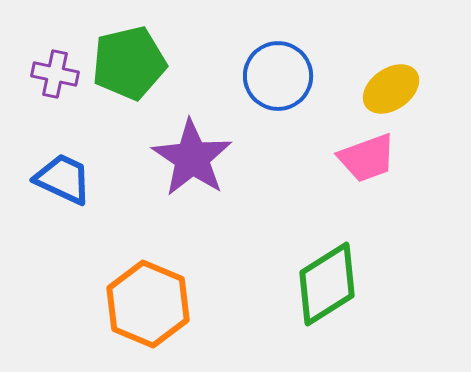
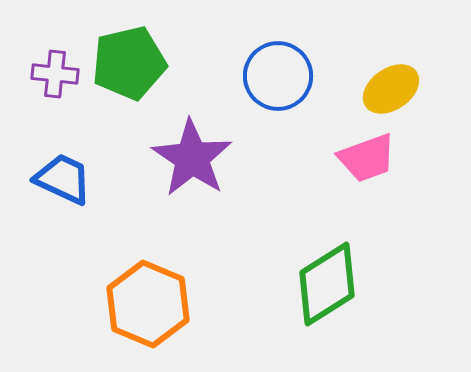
purple cross: rotated 6 degrees counterclockwise
